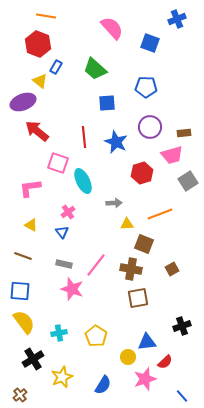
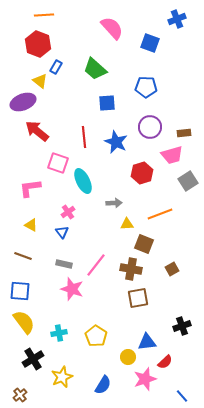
orange line at (46, 16): moved 2 px left, 1 px up; rotated 12 degrees counterclockwise
